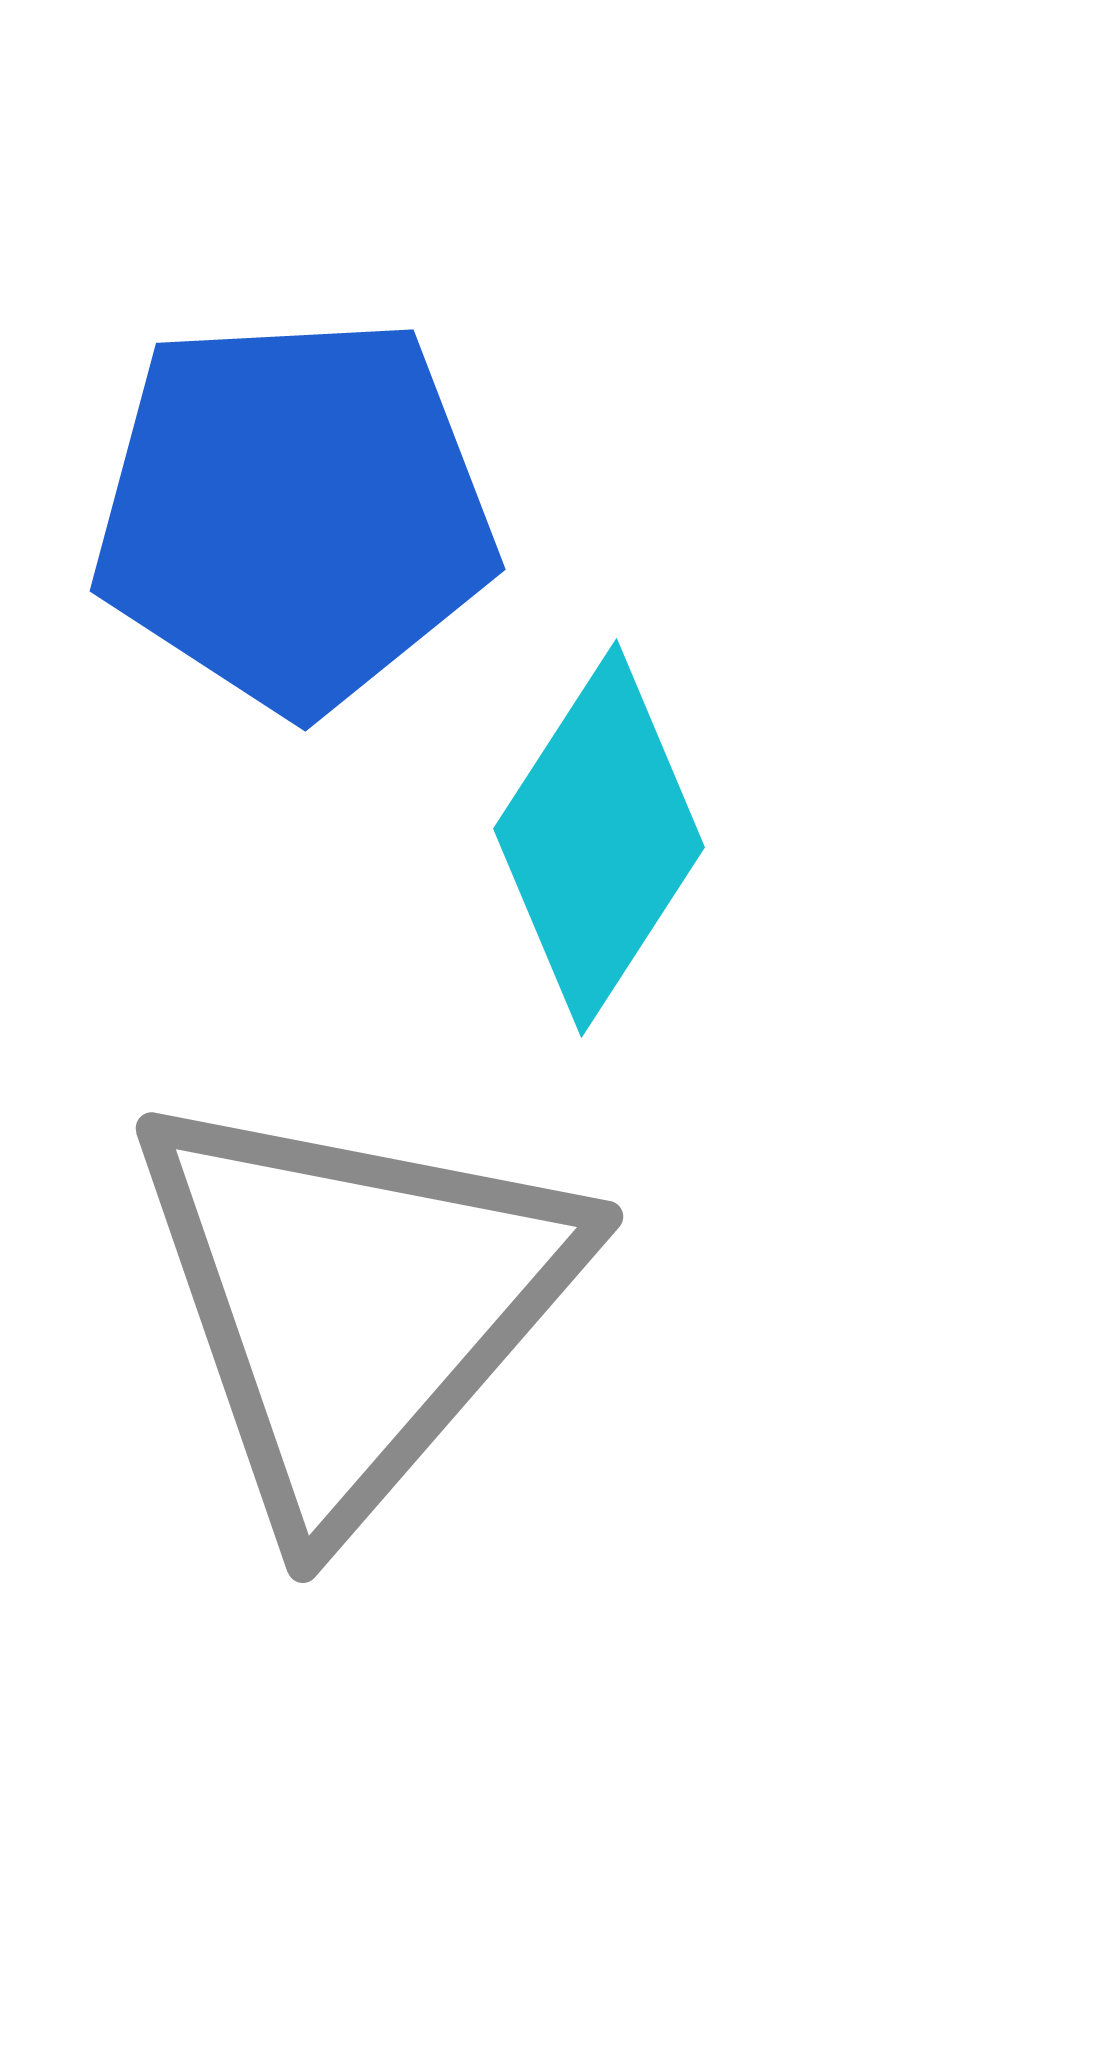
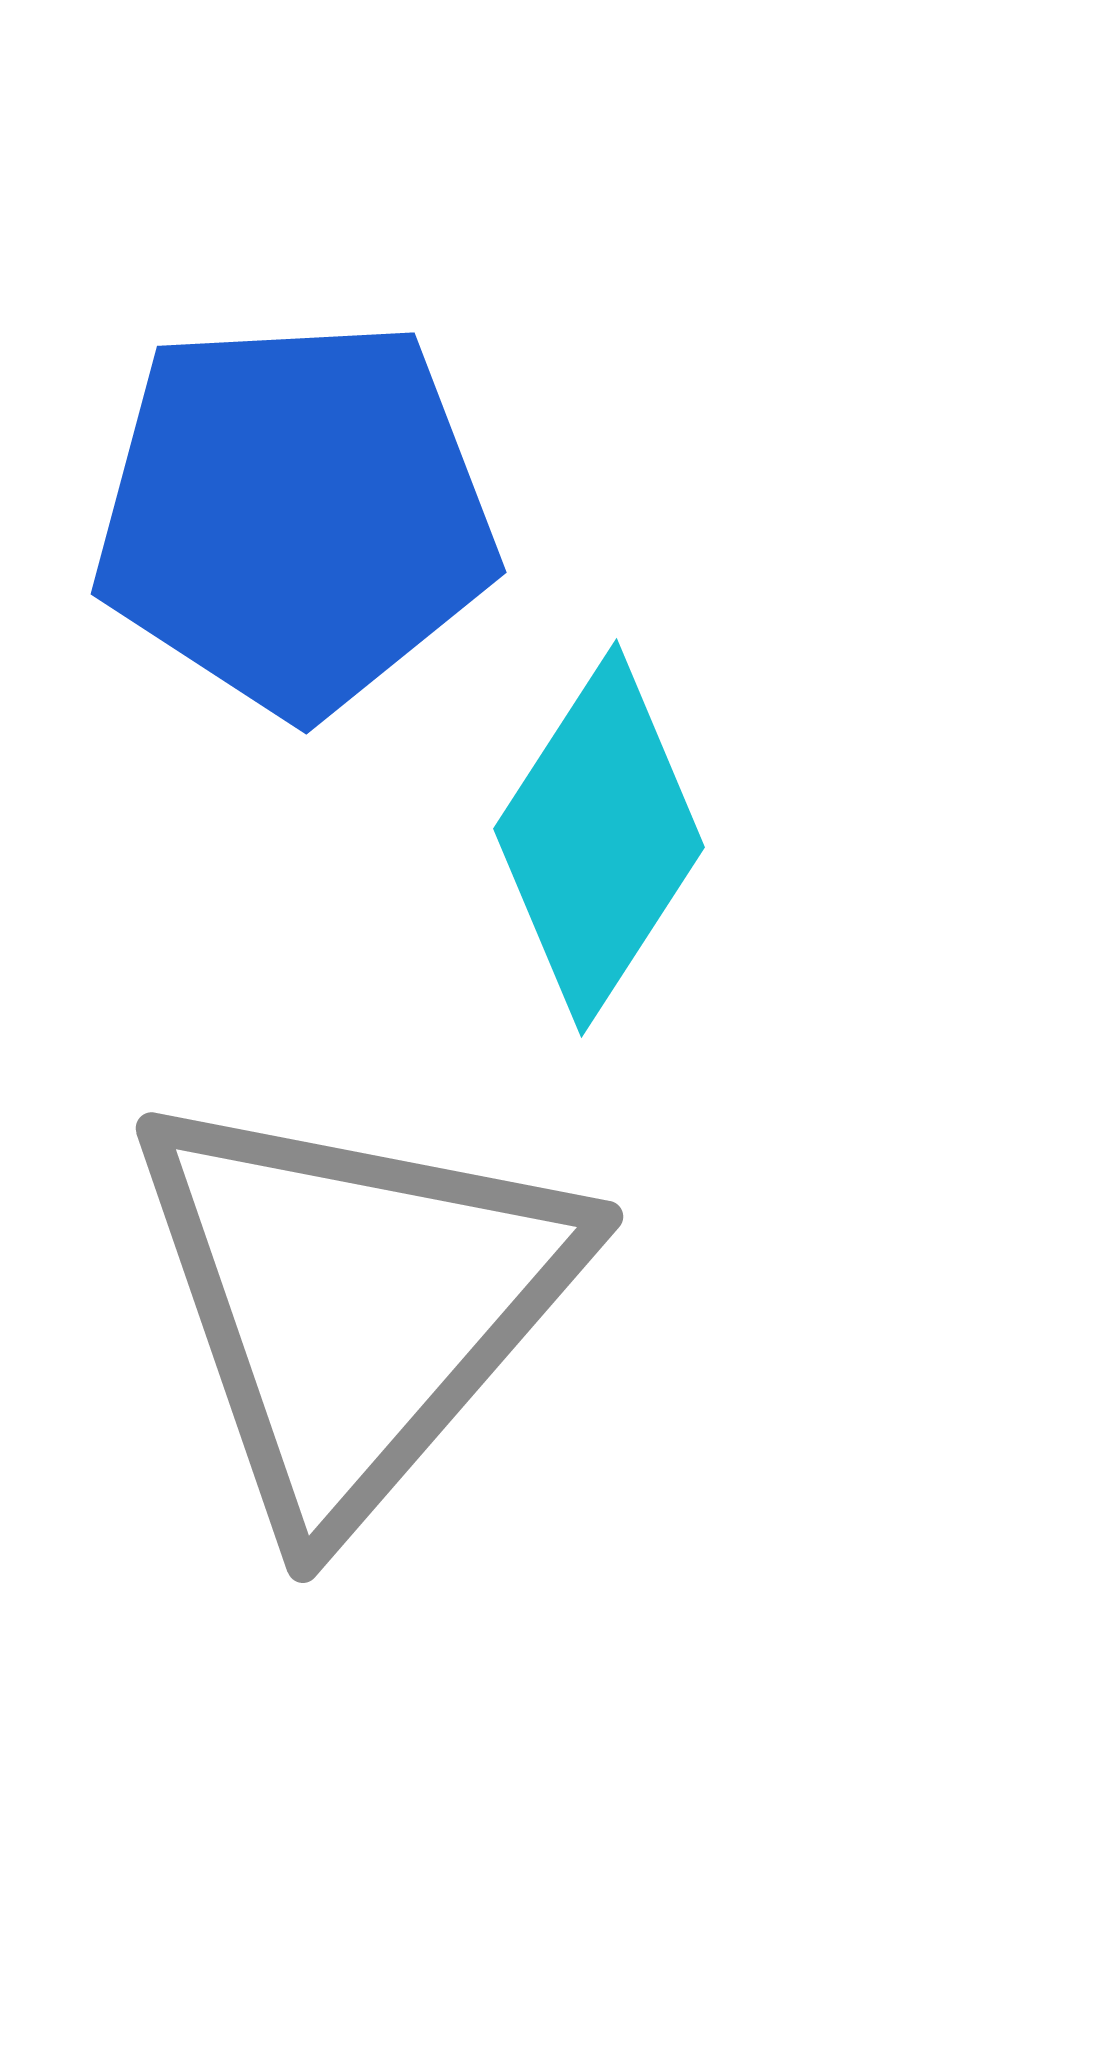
blue pentagon: moved 1 px right, 3 px down
